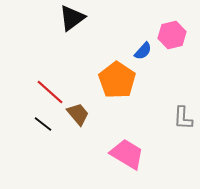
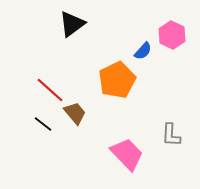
black triangle: moved 6 px down
pink hexagon: rotated 20 degrees counterclockwise
orange pentagon: rotated 12 degrees clockwise
red line: moved 2 px up
brown trapezoid: moved 3 px left, 1 px up
gray L-shape: moved 12 px left, 17 px down
pink trapezoid: rotated 15 degrees clockwise
